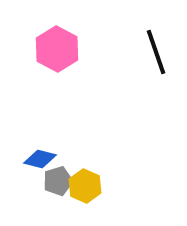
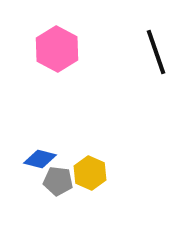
gray pentagon: rotated 24 degrees clockwise
yellow hexagon: moved 5 px right, 13 px up
